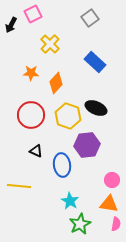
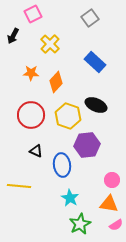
black arrow: moved 2 px right, 11 px down
orange diamond: moved 1 px up
black ellipse: moved 3 px up
cyan star: moved 3 px up
pink semicircle: moved 1 px down; rotated 48 degrees clockwise
